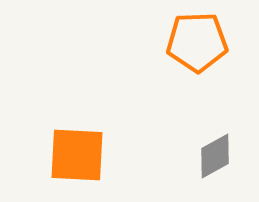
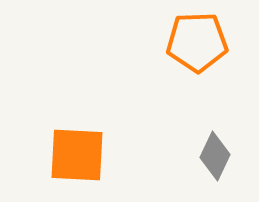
gray diamond: rotated 36 degrees counterclockwise
